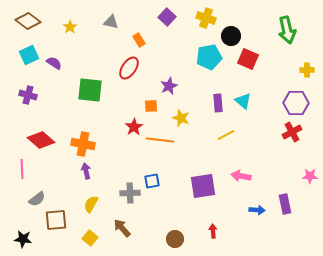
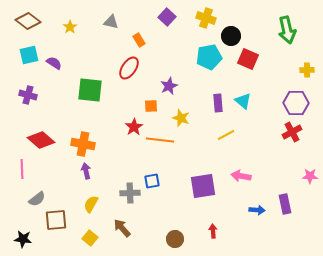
cyan square at (29, 55): rotated 12 degrees clockwise
